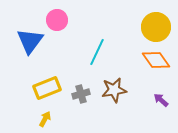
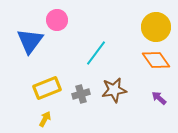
cyan line: moved 1 px left, 1 px down; rotated 12 degrees clockwise
purple arrow: moved 2 px left, 2 px up
